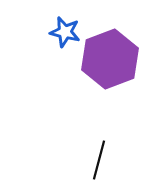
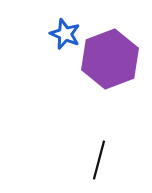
blue star: moved 2 px down; rotated 8 degrees clockwise
